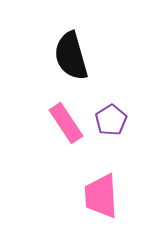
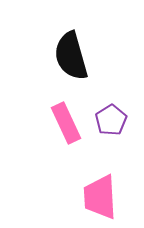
pink rectangle: rotated 9 degrees clockwise
pink trapezoid: moved 1 px left, 1 px down
